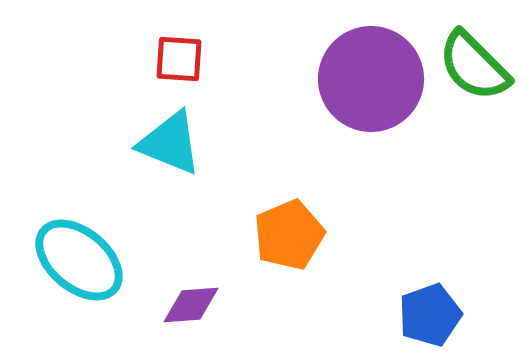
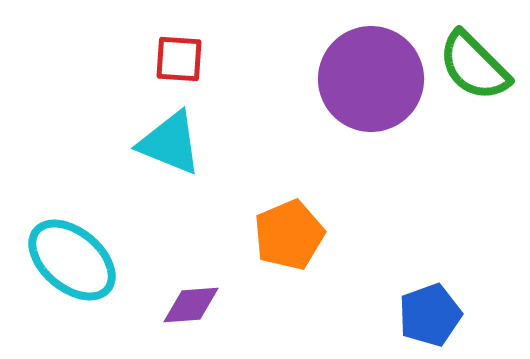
cyan ellipse: moved 7 px left
